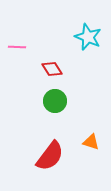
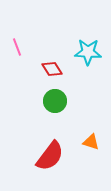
cyan star: moved 15 px down; rotated 20 degrees counterclockwise
pink line: rotated 66 degrees clockwise
